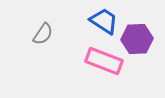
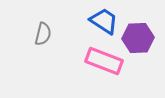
gray semicircle: rotated 20 degrees counterclockwise
purple hexagon: moved 1 px right, 1 px up
